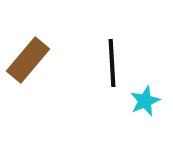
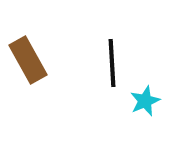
brown rectangle: rotated 69 degrees counterclockwise
